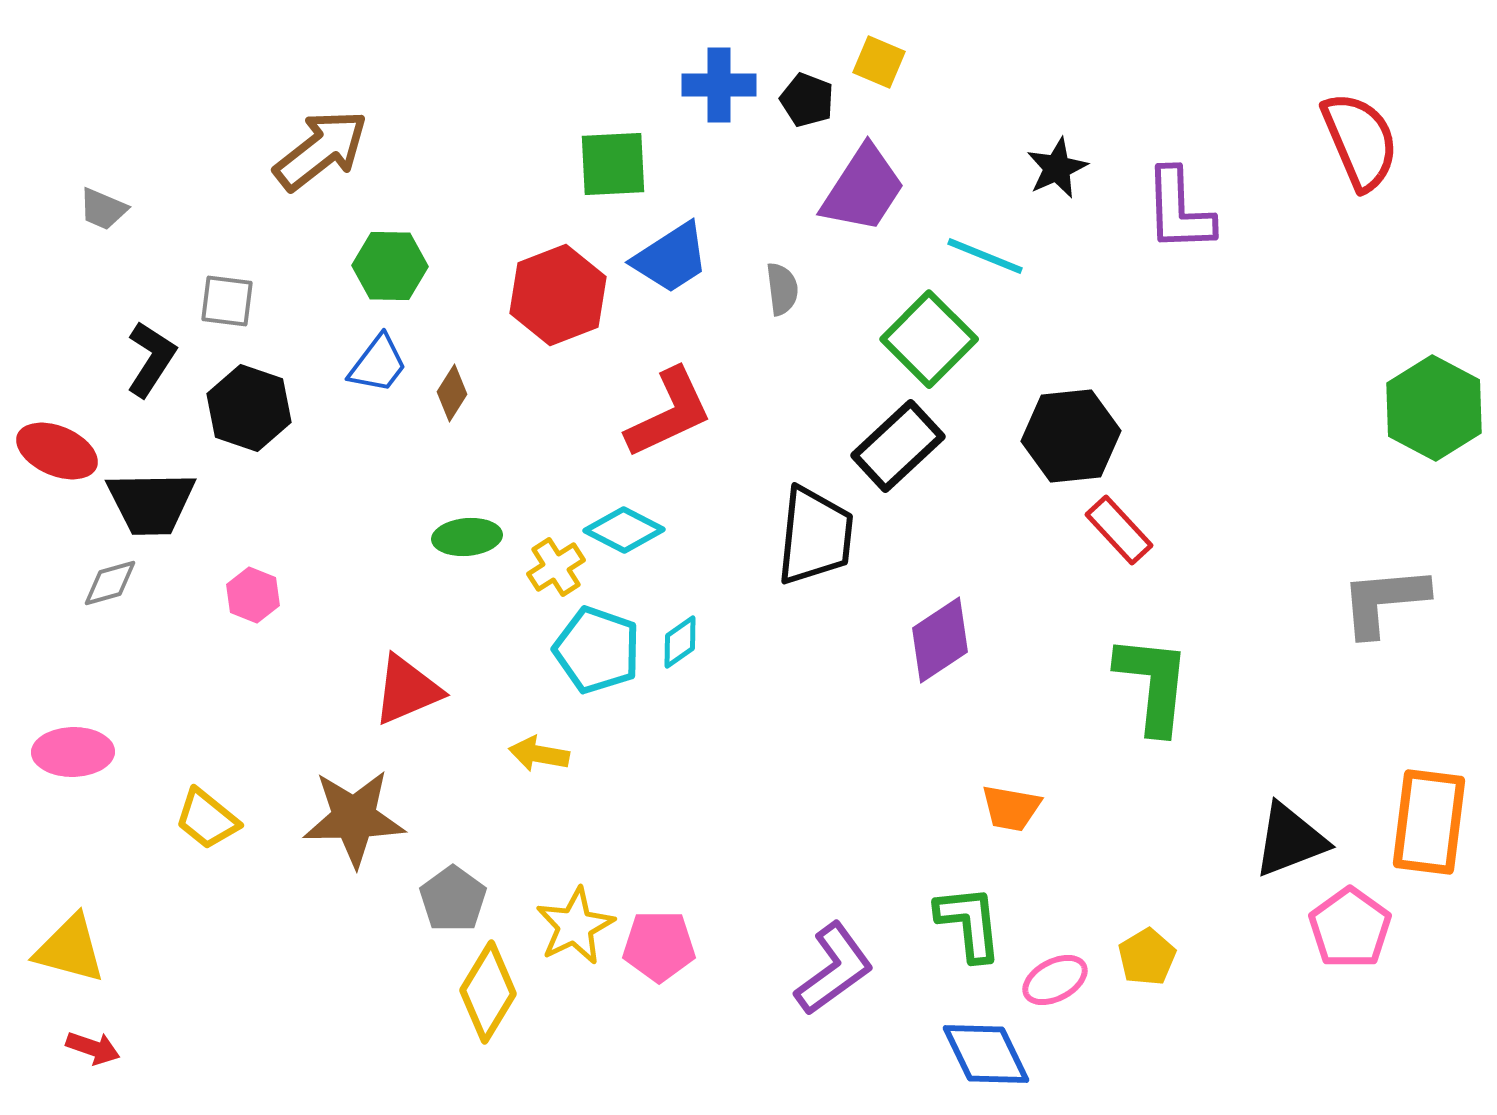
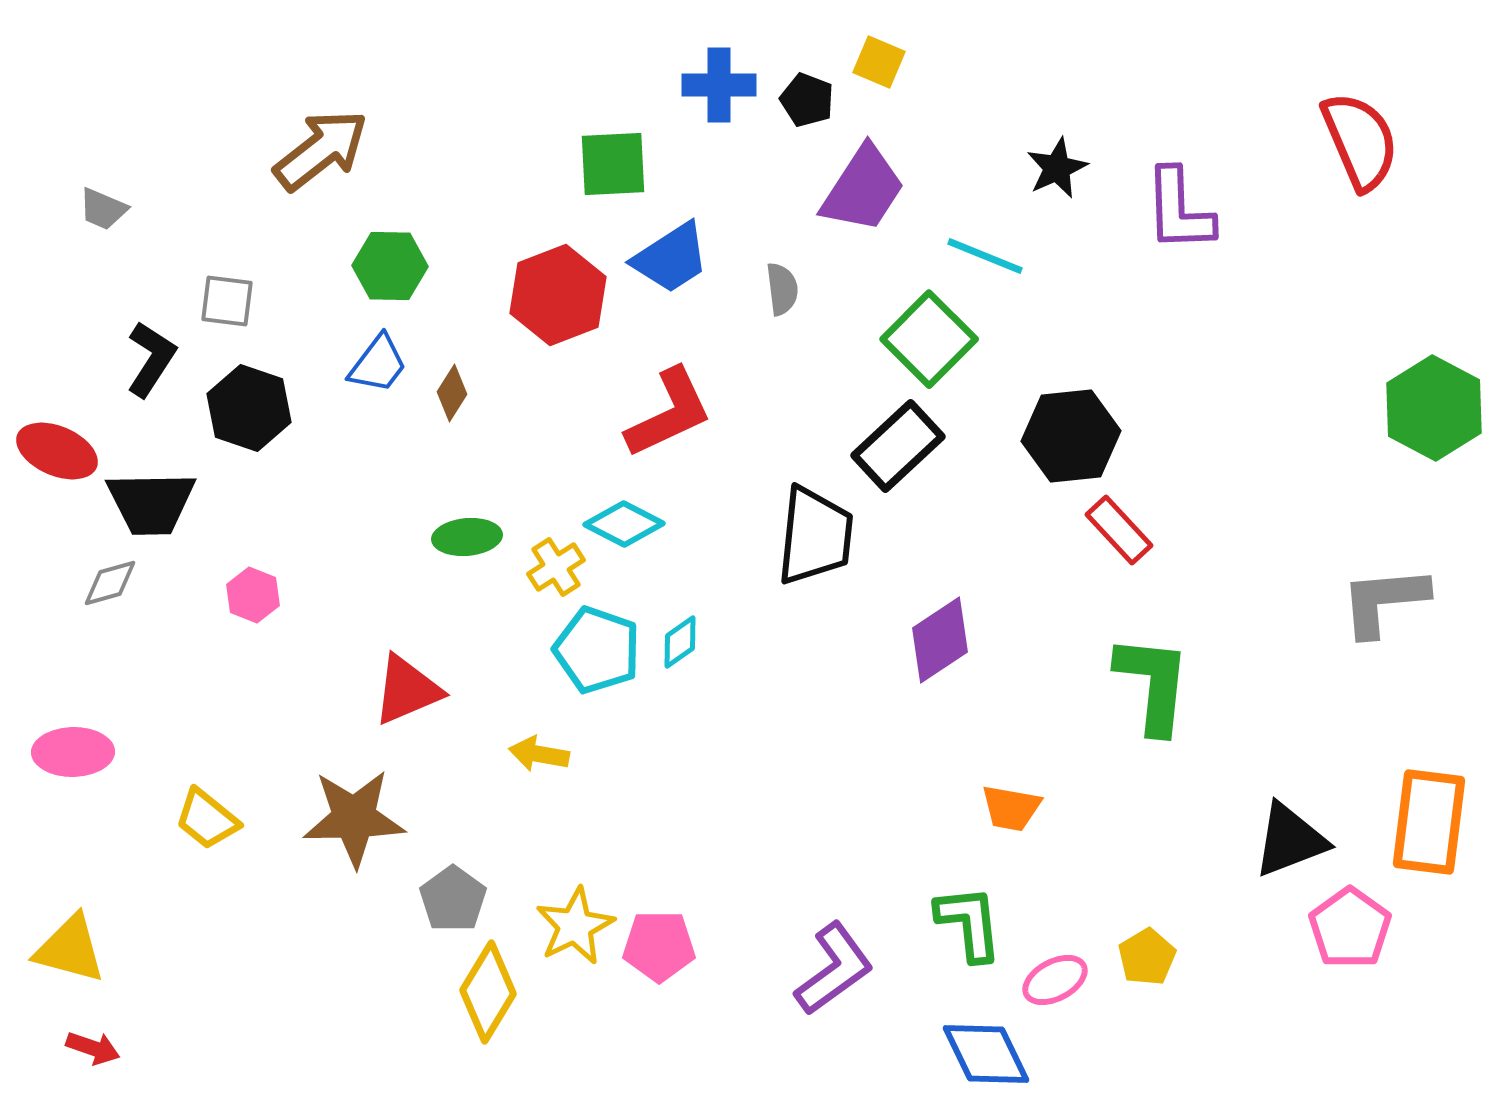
cyan diamond at (624, 530): moved 6 px up
